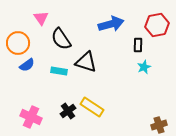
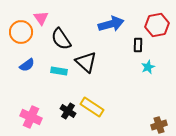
orange circle: moved 3 px right, 11 px up
black triangle: rotated 25 degrees clockwise
cyan star: moved 4 px right
black cross: rotated 21 degrees counterclockwise
